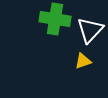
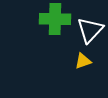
green cross: rotated 8 degrees counterclockwise
